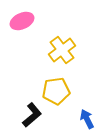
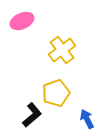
yellow pentagon: moved 2 px down; rotated 12 degrees counterclockwise
